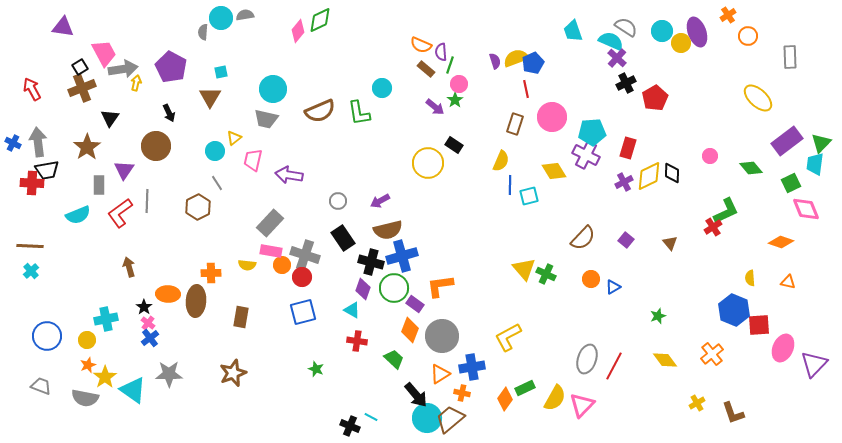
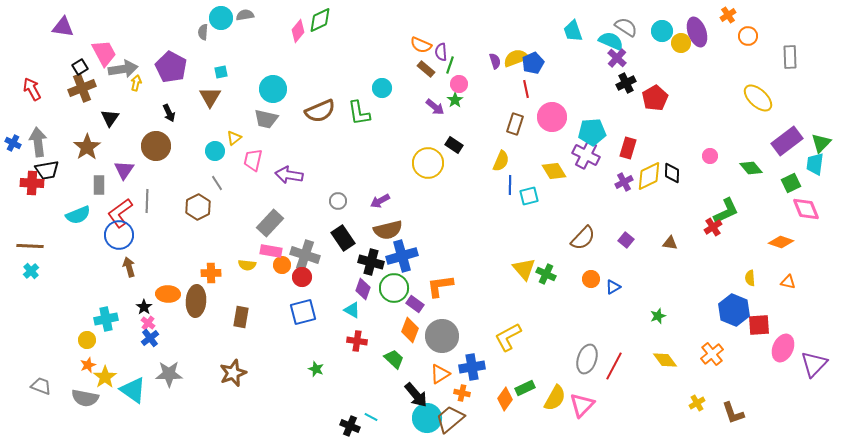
brown triangle at (670, 243): rotated 42 degrees counterclockwise
blue circle at (47, 336): moved 72 px right, 101 px up
